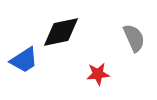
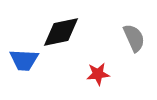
blue trapezoid: rotated 36 degrees clockwise
